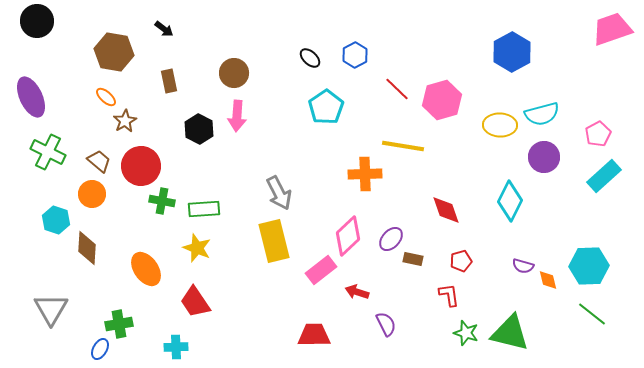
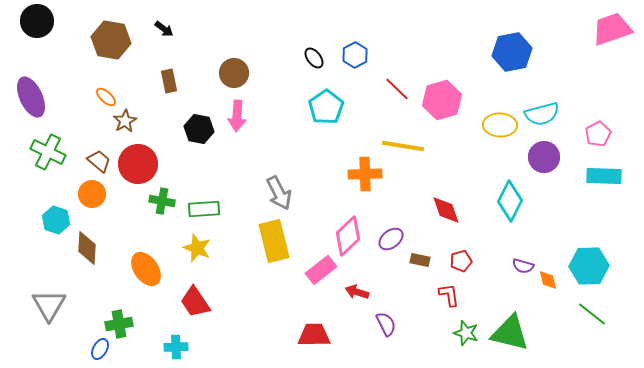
brown hexagon at (114, 52): moved 3 px left, 12 px up
blue hexagon at (512, 52): rotated 18 degrees clockwise
black ellipse at (310, 58): moved 4 px right; rotated 10 degrees clockwise
black hexagon at (199, 129): rotated 16 degrees counterclockwise
red circle at (141, 166): moved 3 px left, 2 px up
cyan rectangle at (604, 176): rotated 44 degrees clockwise
purple ellipse at (391, 239): rotated 10 degrees clockwise
brown rectangle at (413, 259): moved 7 px right, 1 px down
gray triangle at (51, 309): moved 2 px left, 4 px up
